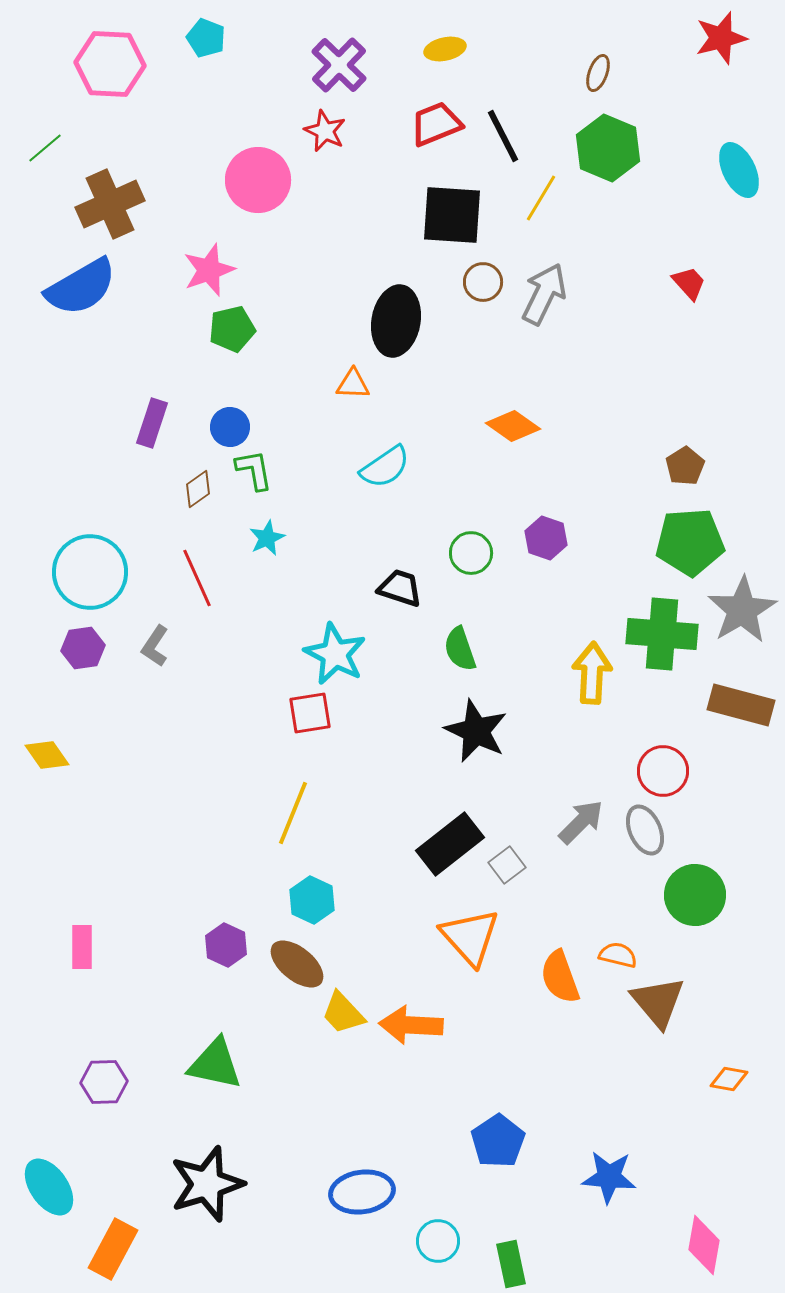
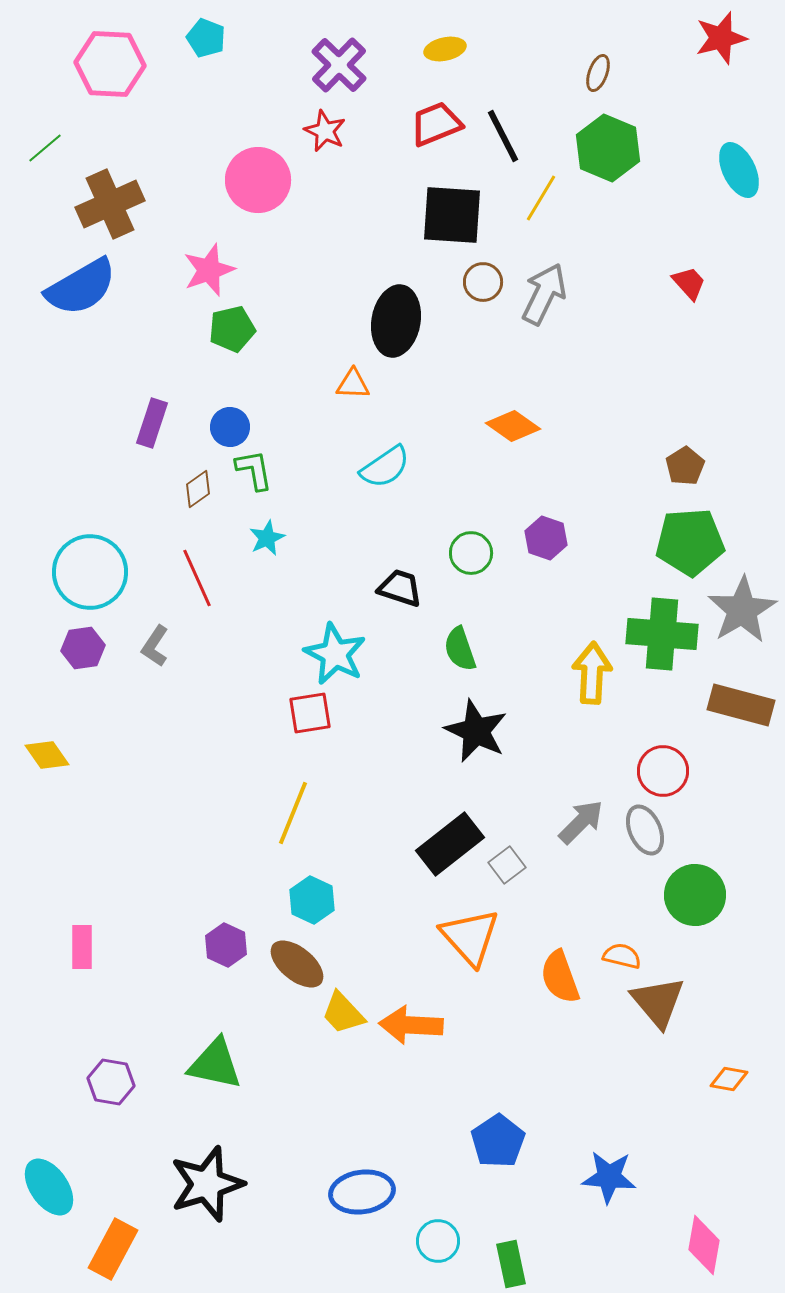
orange semicircle at (618, 955): moved 4 px right, 1 px down
purple hexagon at (104, 1082): moved 7 px right; rotated 12 degrees clockwise
